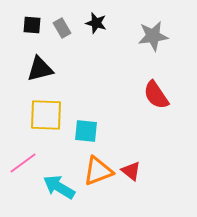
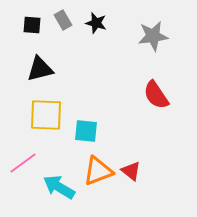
gray rectangle: moved 1 px right, 8 px up
